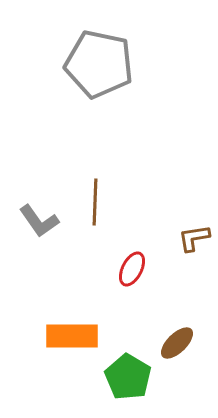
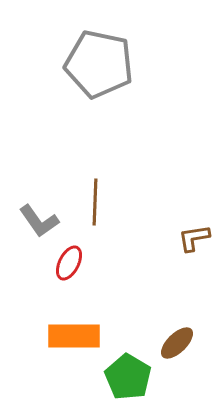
red ellipse: moved 63 px left, 6 px up
orange rectangle: moved 2 px right
